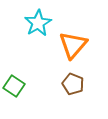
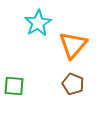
green square: rotated 30 degrees counterclockwise
